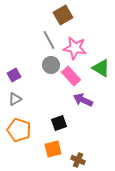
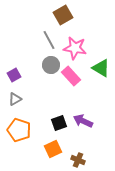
purple arrow: moved 21 px down
orange square: rotated 12 degrees counterclockwise
